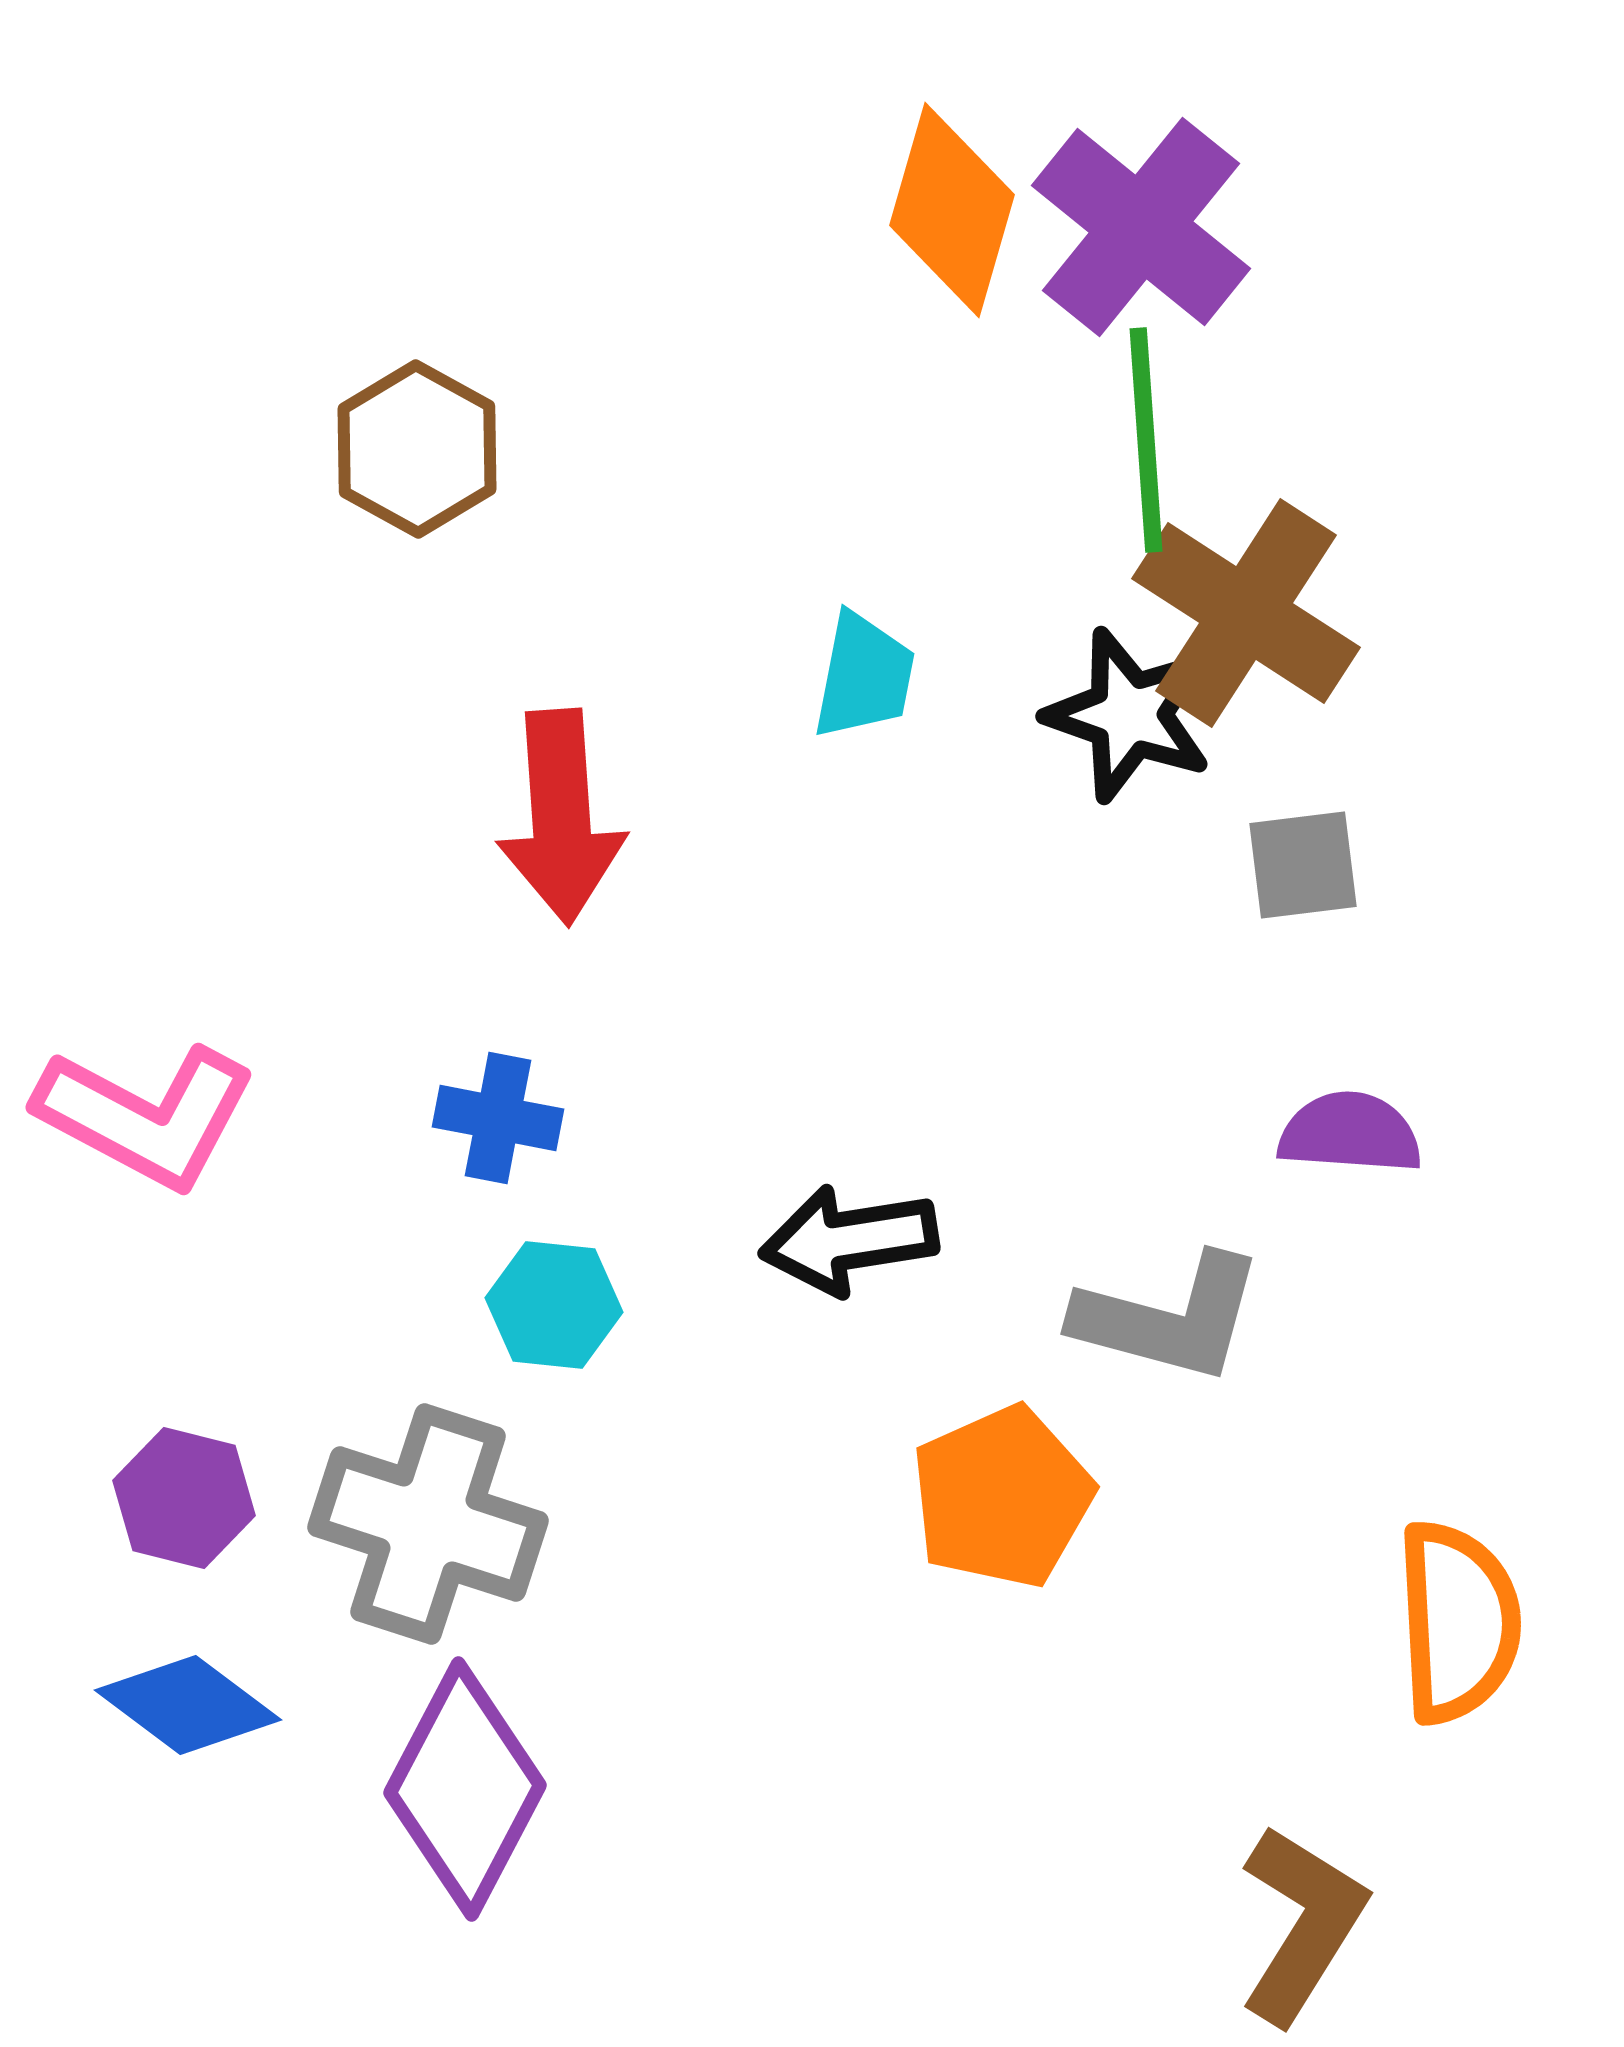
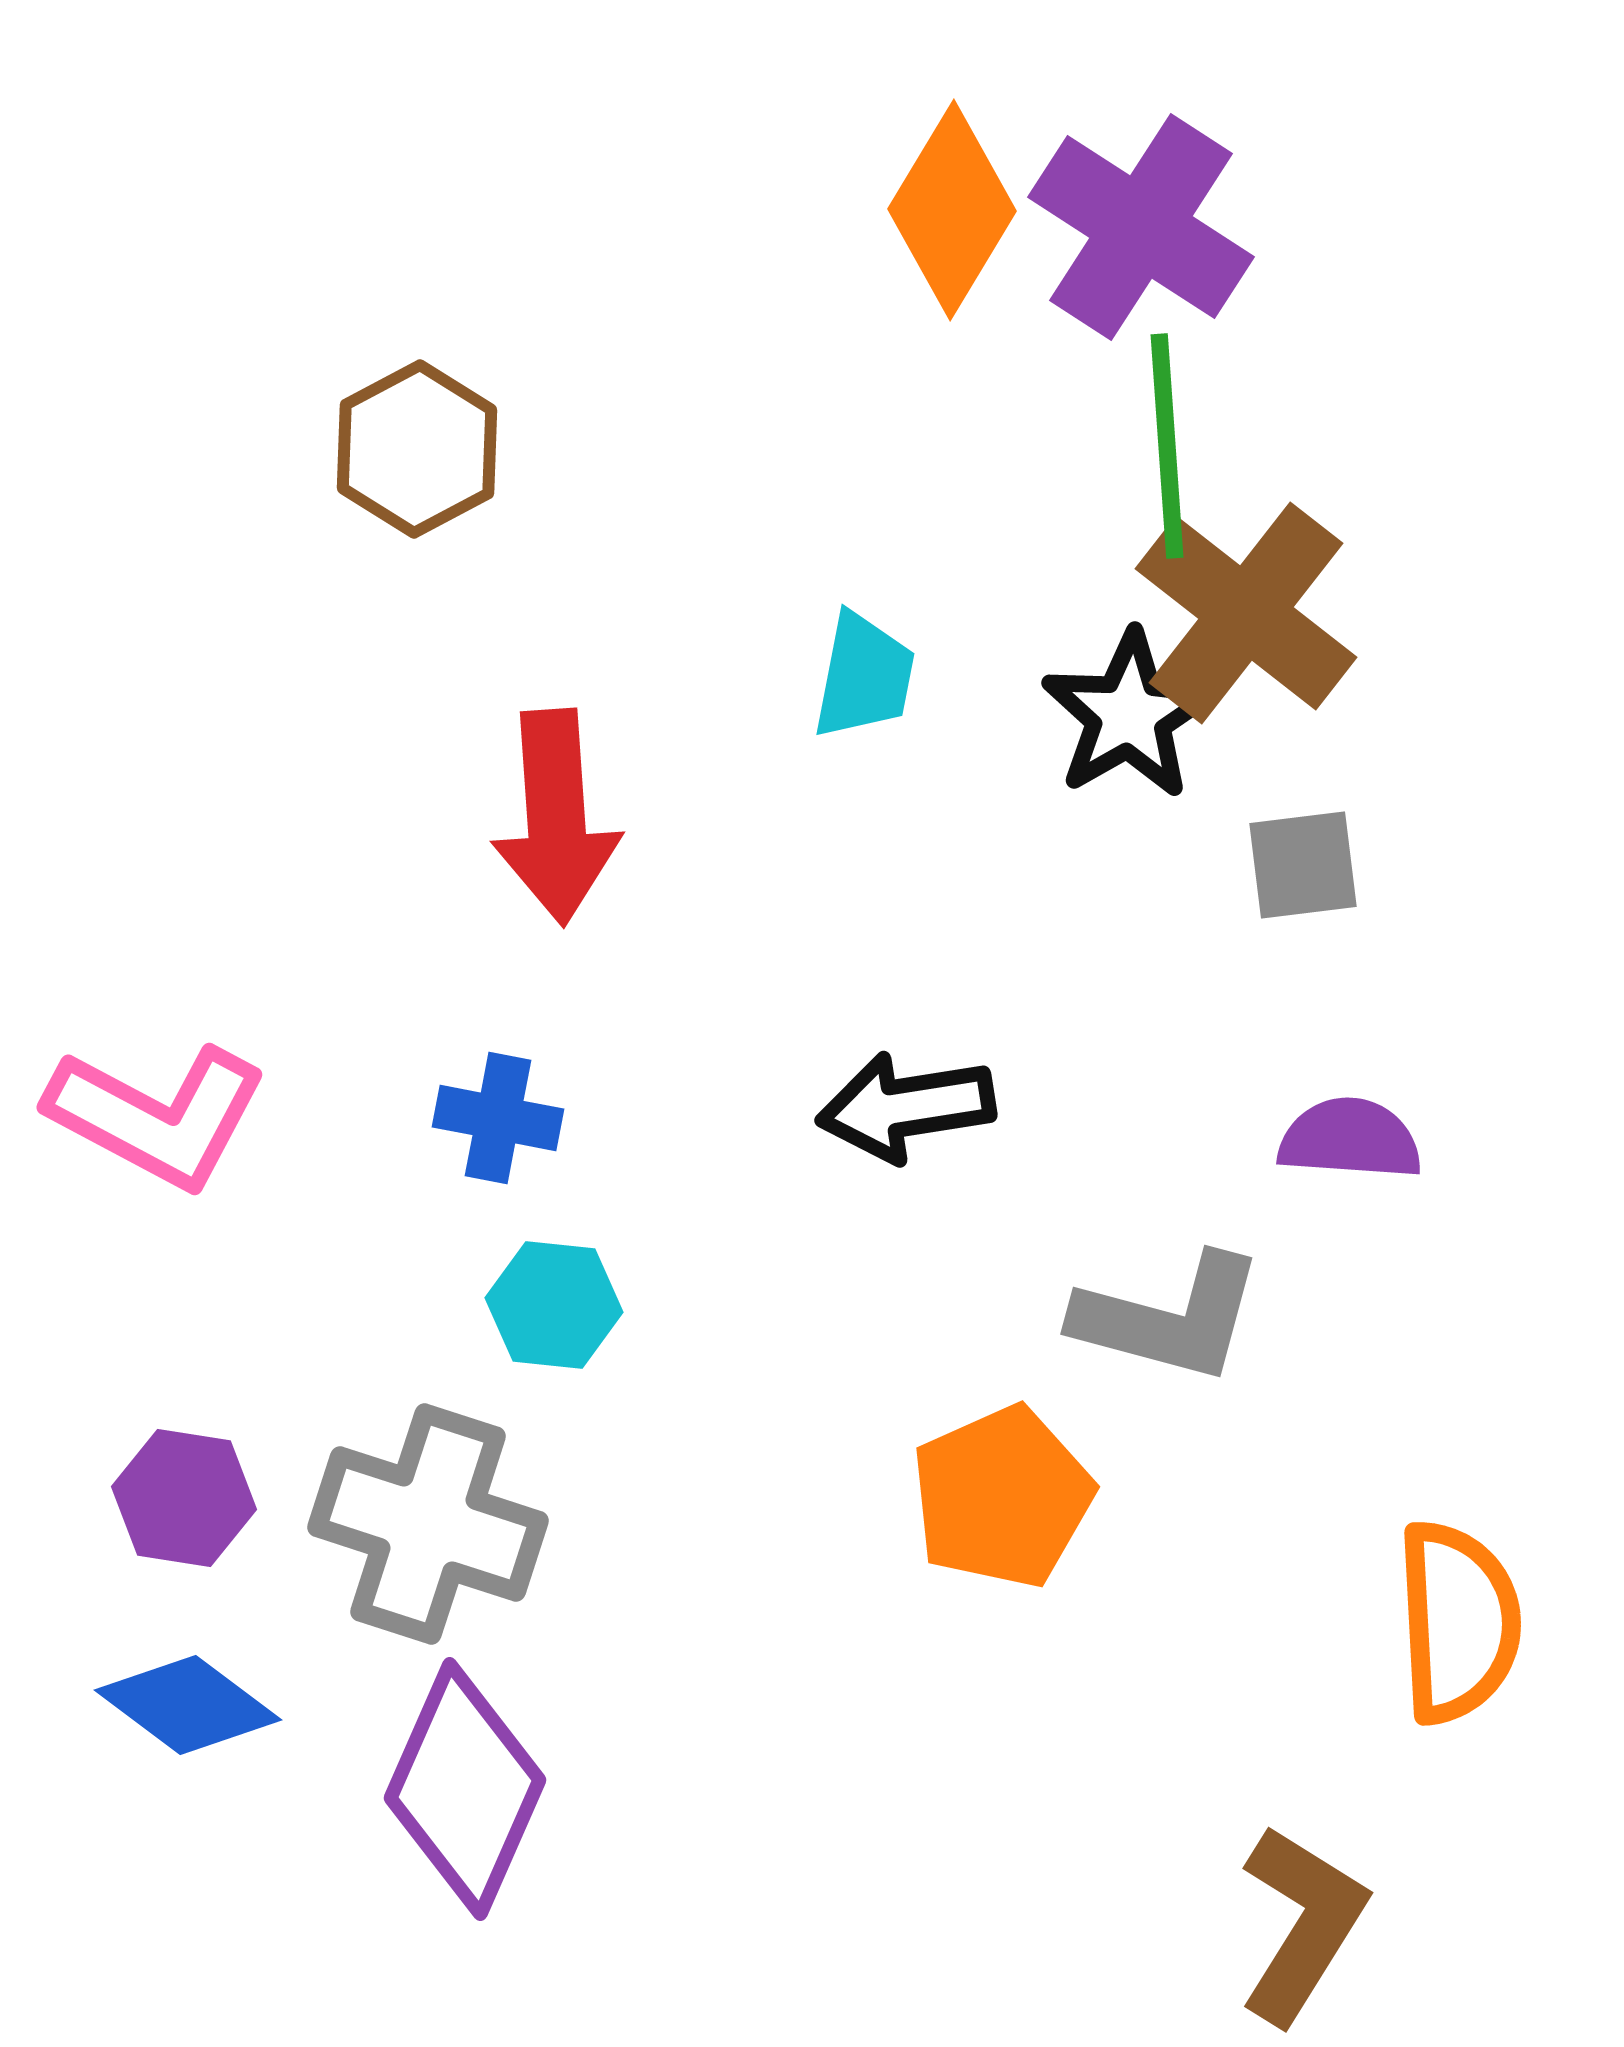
orange diamond: rotated 15 degrees clockwise
purple cross: rotated 6 degrees counterclockwise
green line: moved 21 px right, 6 px down
brown hexagon: rotated 3 degrees clockwise
brown cross: rotated 5 degrees clockwise
black star: rotated 23 degrees clockwise
red arrow: moved 5 px left
pink L-shape: moved 11 px right
purple semicircle: moved 6 px down
black arrow: moved 57 px right, 133 px up
purple hexagon: rotated 5 degrees counterclockwise
purple diamond: rotated 4 degrees counterclockwise
